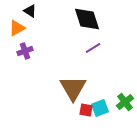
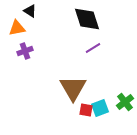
orange triangle: rotated 18 degrees clockwise
